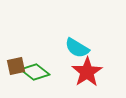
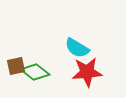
red star: rotated 28 degrees clockwise
